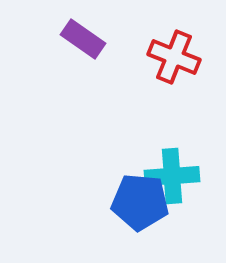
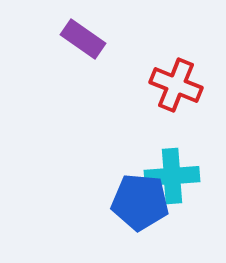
red cross: moved 2 px right, 28 px down
